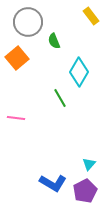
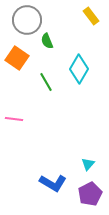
gray circle: moved 1 px left, 2 px up
green semicircle: moved 7 px left
orange square: rotated 15 degrees counterclockwise
cyan diamond: moved 3 px up
green line: moved 14 px left, 16 px up
pink line: moved 2 px left, 1 px down
cyan triangle: moved 1 px left
purple pentagon: moved 5 px right, 3 px down
